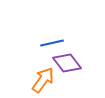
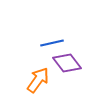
orange arrow: moved 5 px left
